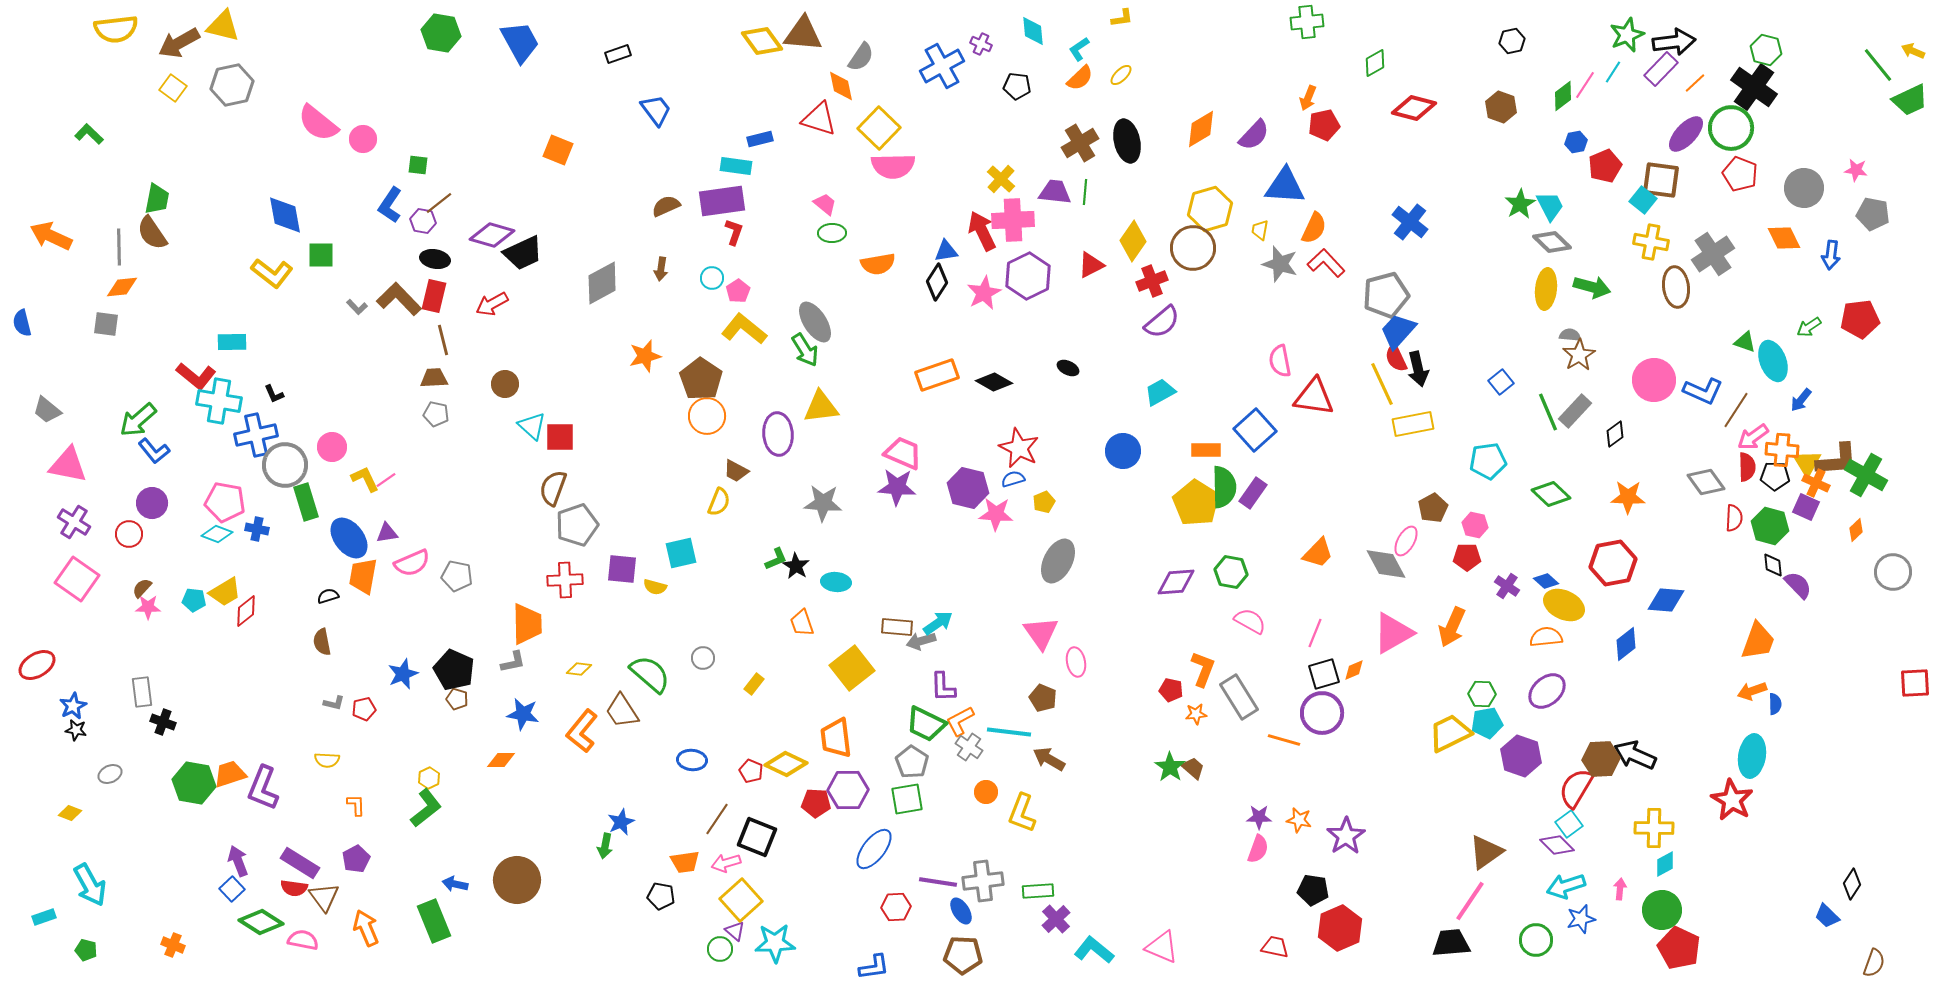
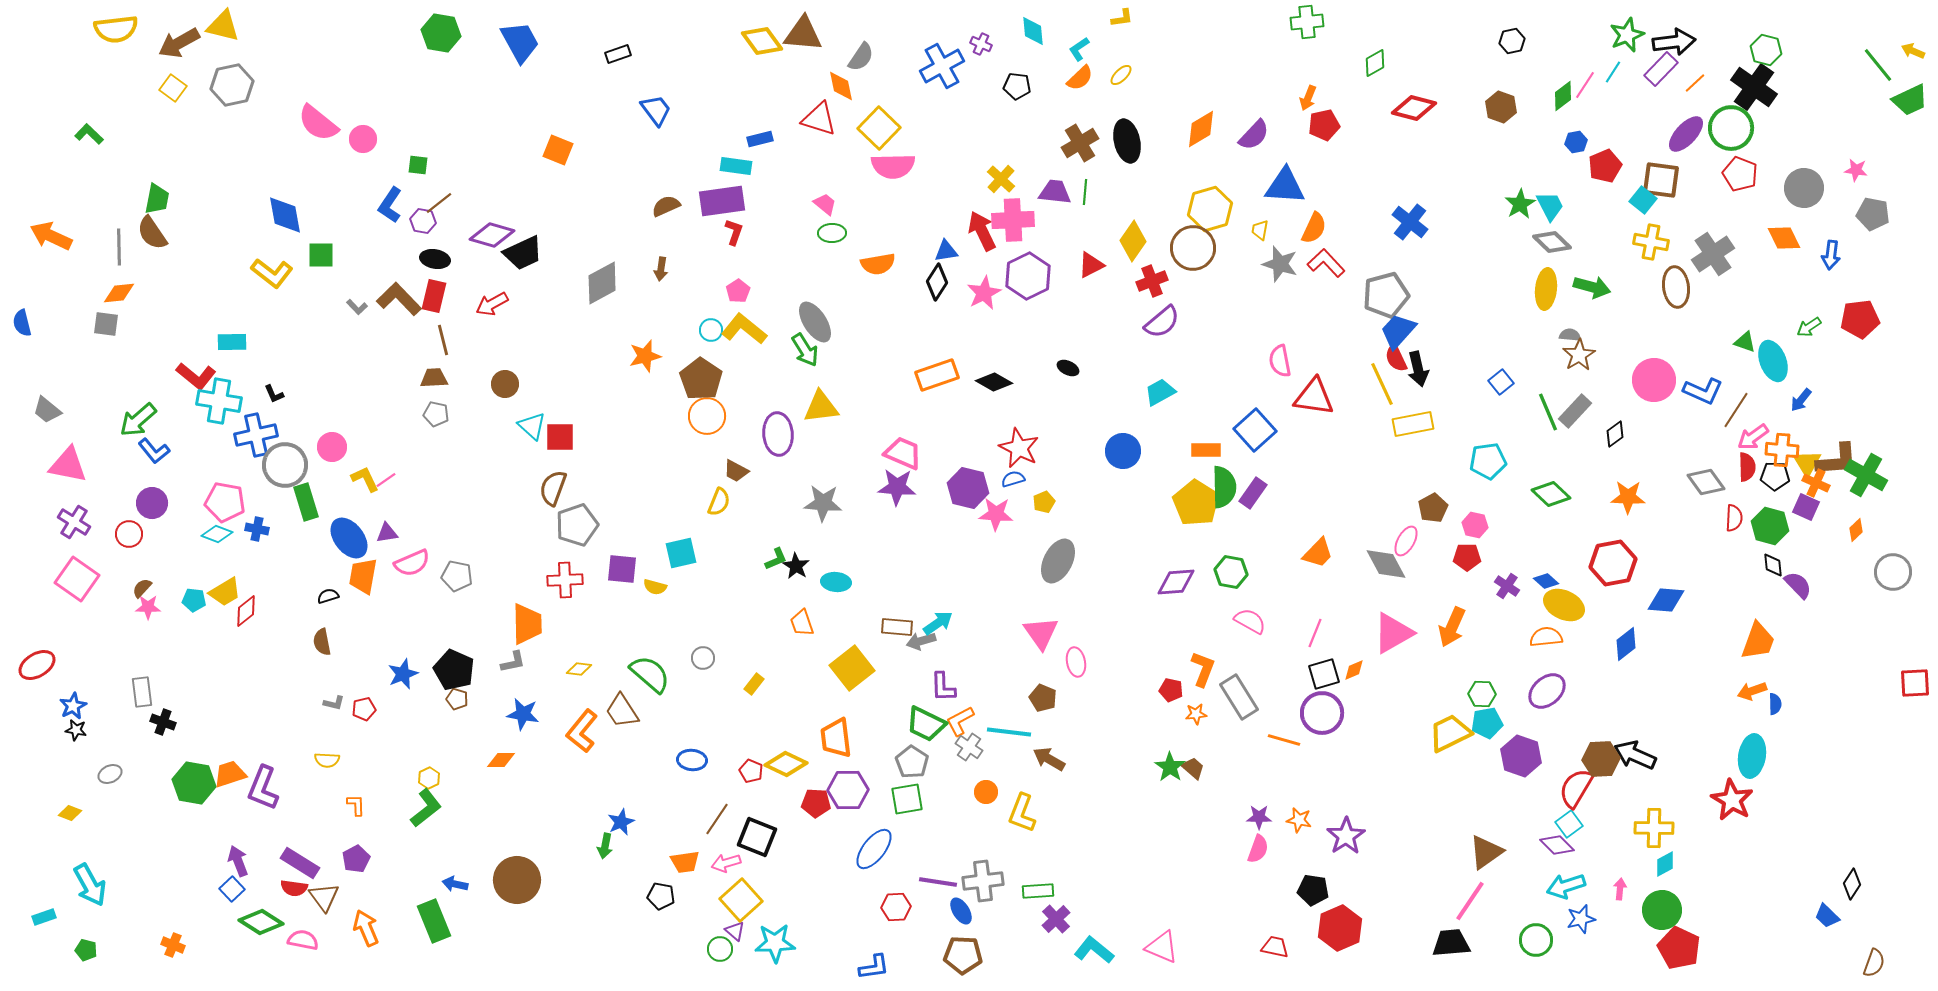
cyan circle at (712, 278): moved 1 px left, 52 px down
orange diamond at (122, 287): moved 3 px left, 6 px down
